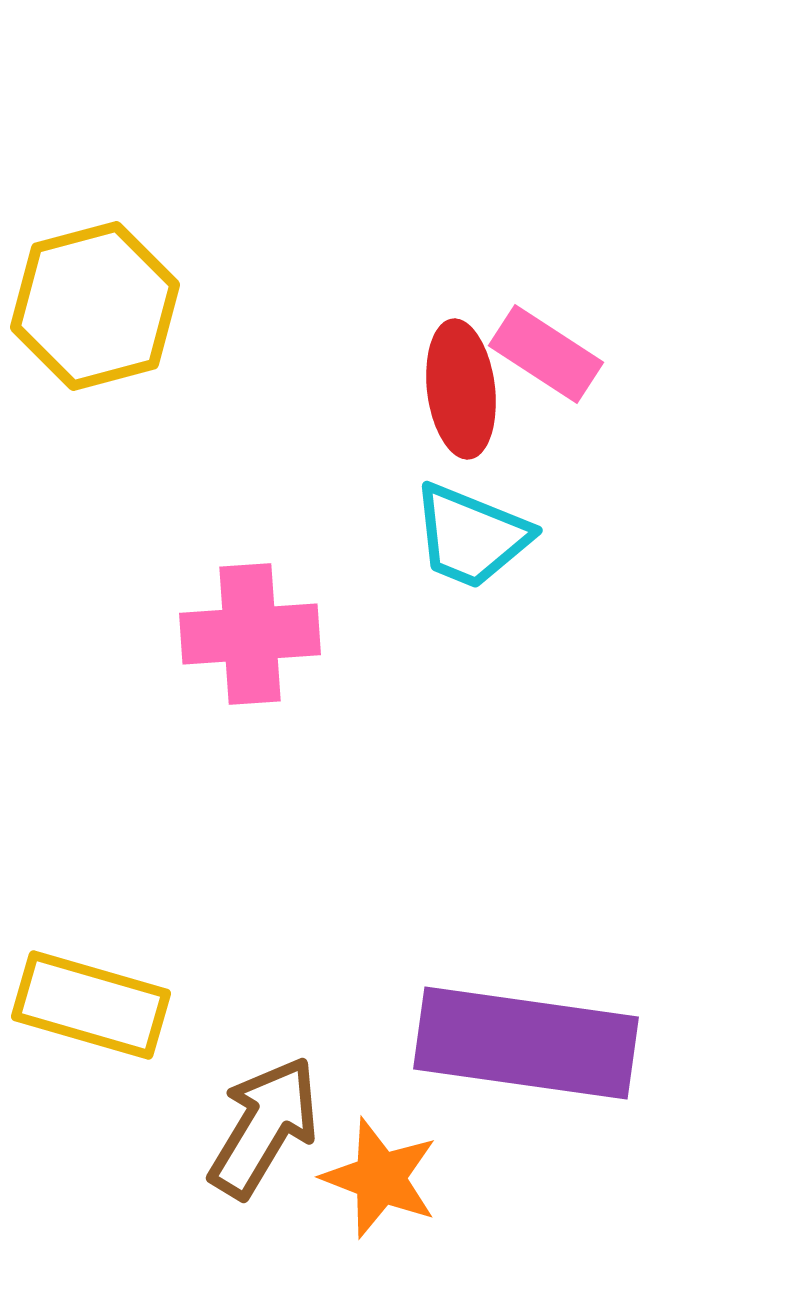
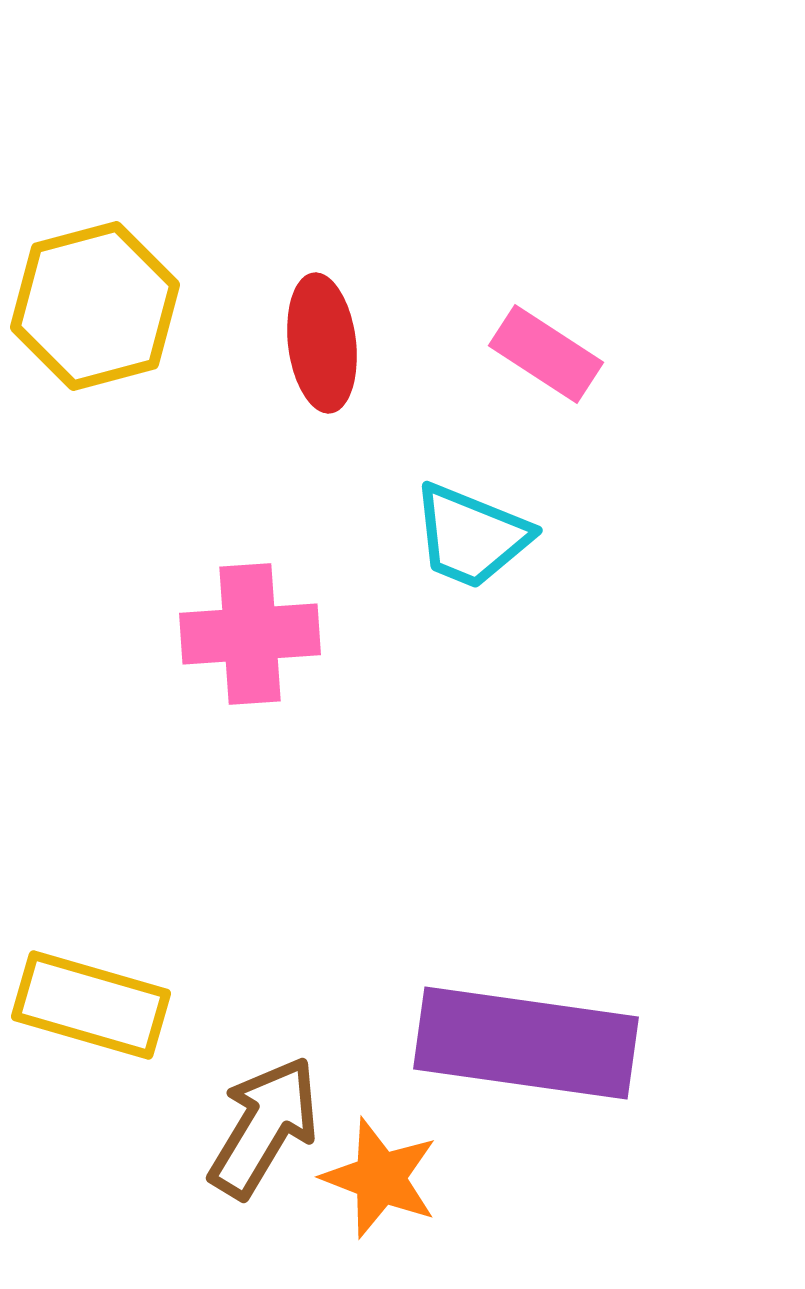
red ellipse: moved 139 px left, 46 px up
